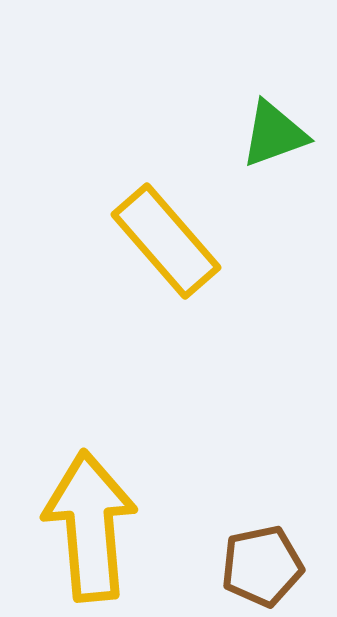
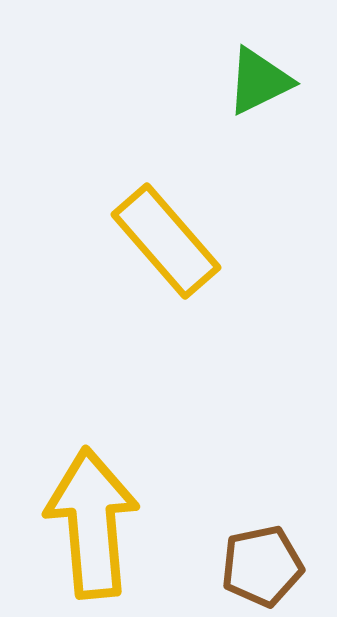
green triangle: moved 15 px left, 53 px up; rotated 6 degrees counterclockwise
yellow arrow: moved 2 px right, 3 px up
